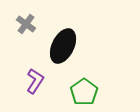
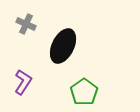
gray cross: rotated 12 degrees counterclockwise
purple L-shape: moved 12 px left, 1 px down
